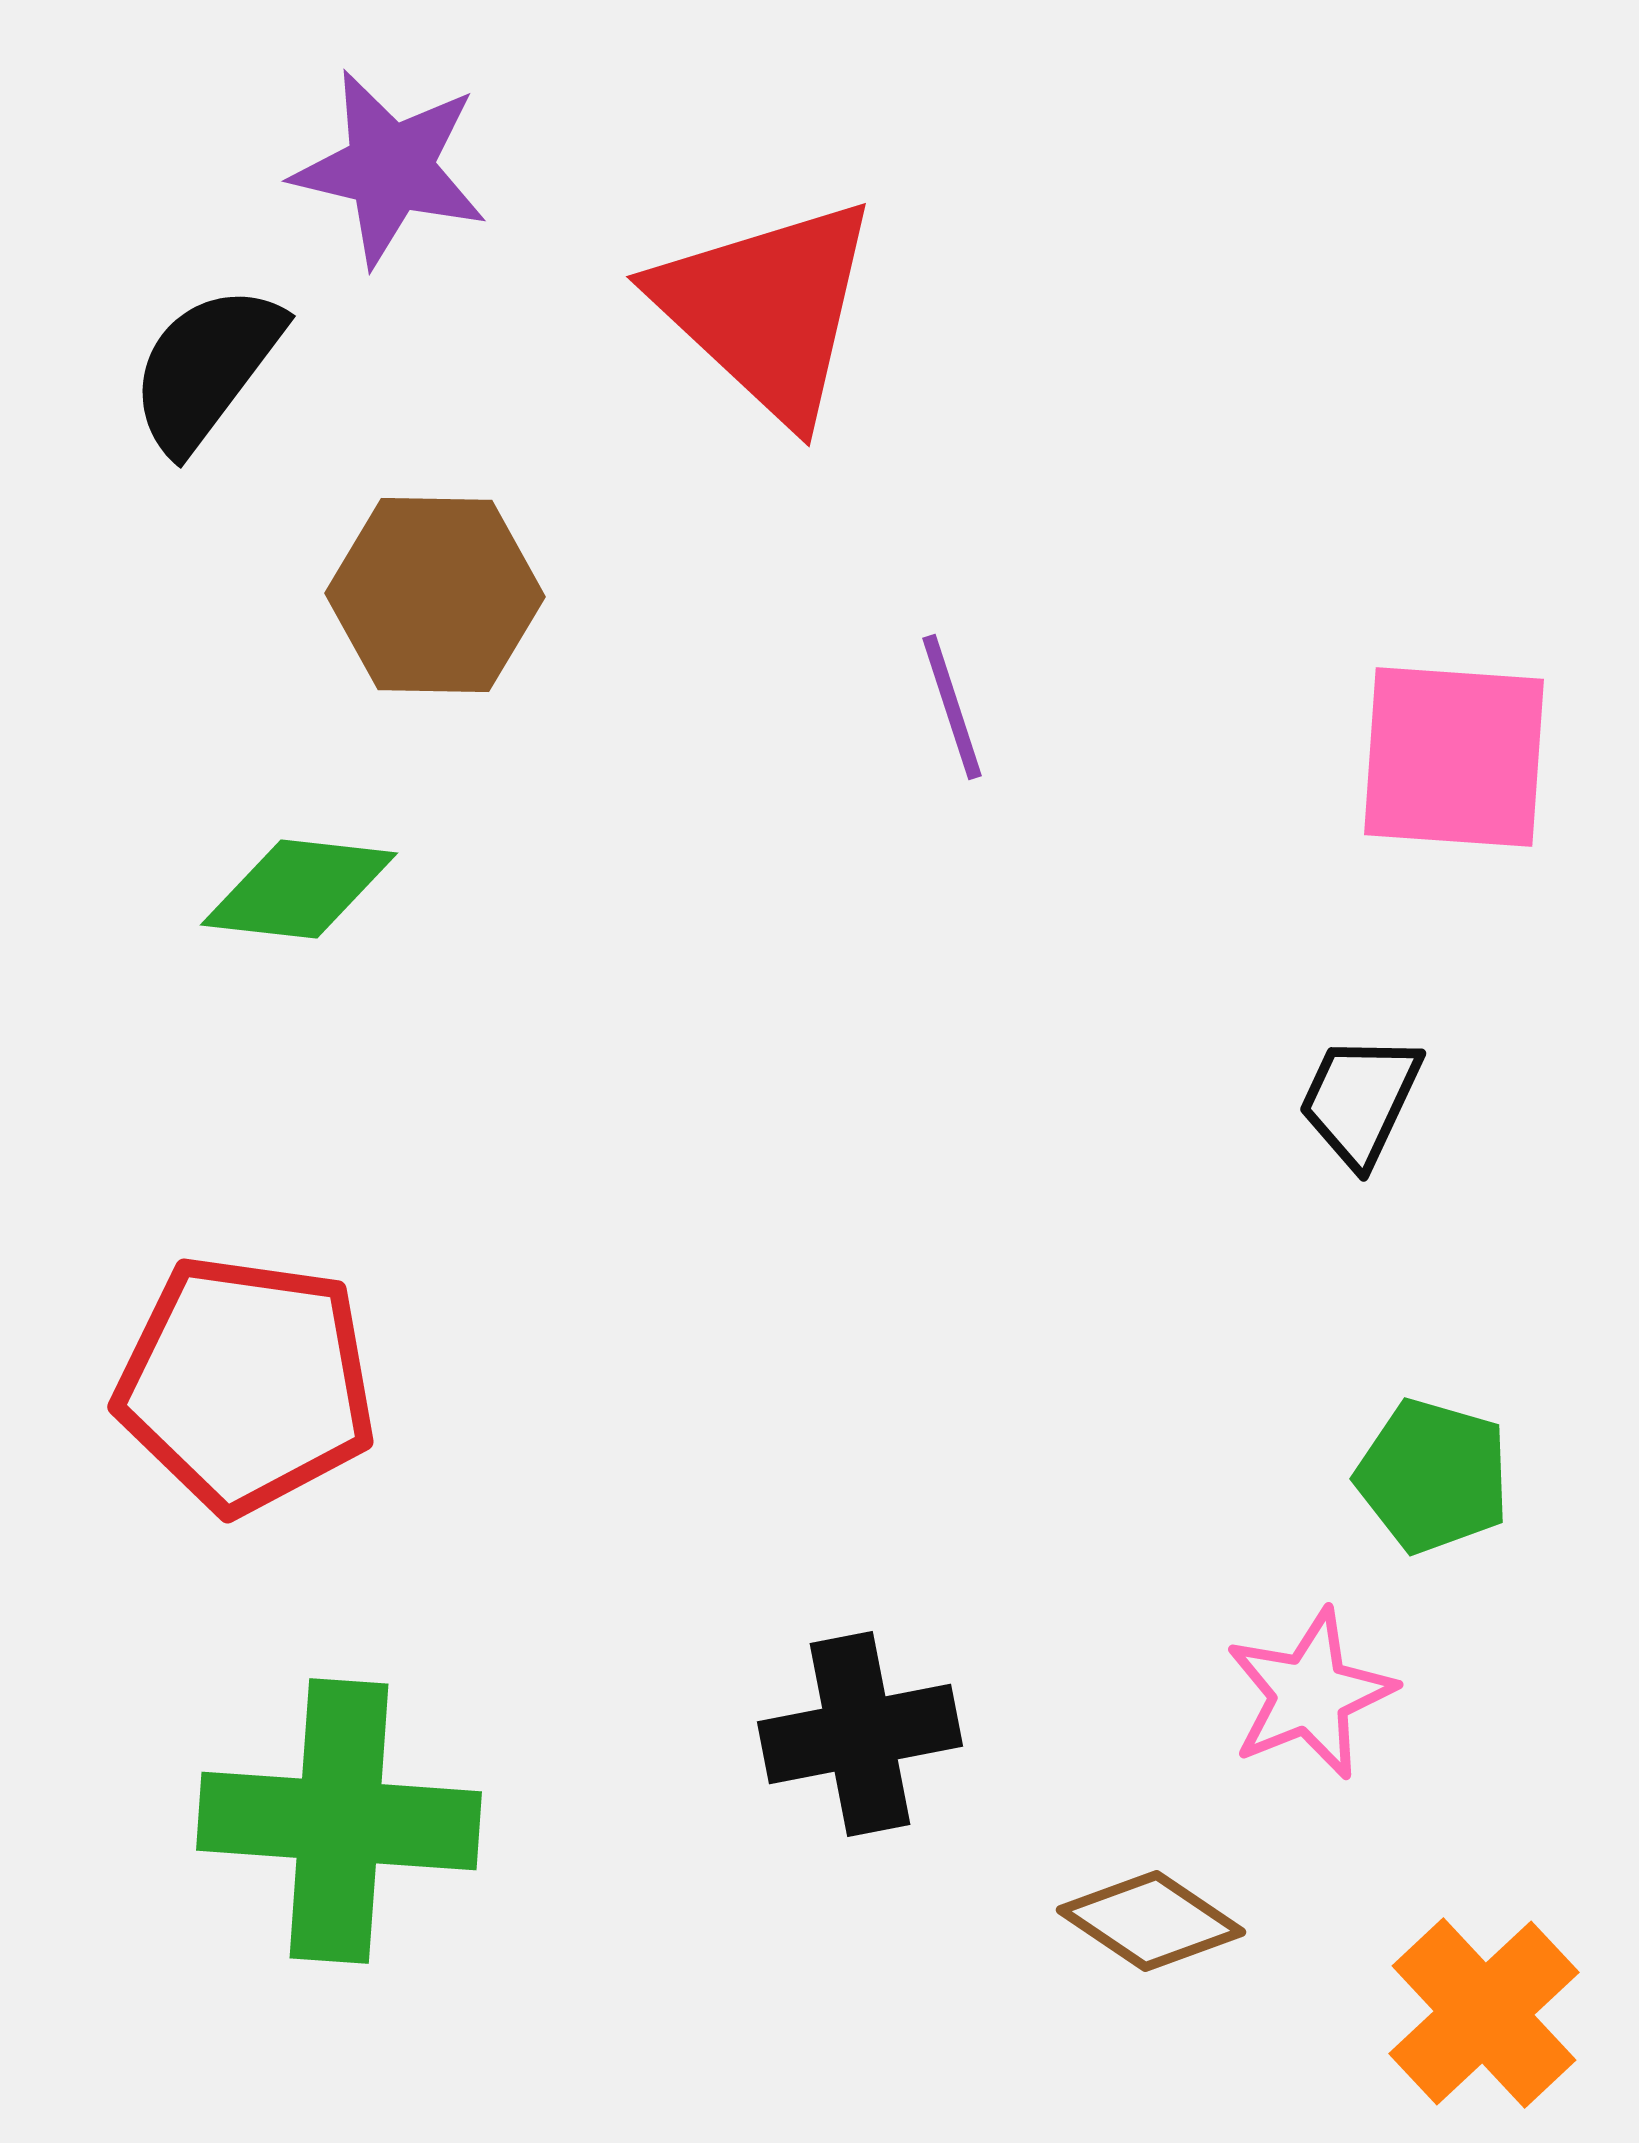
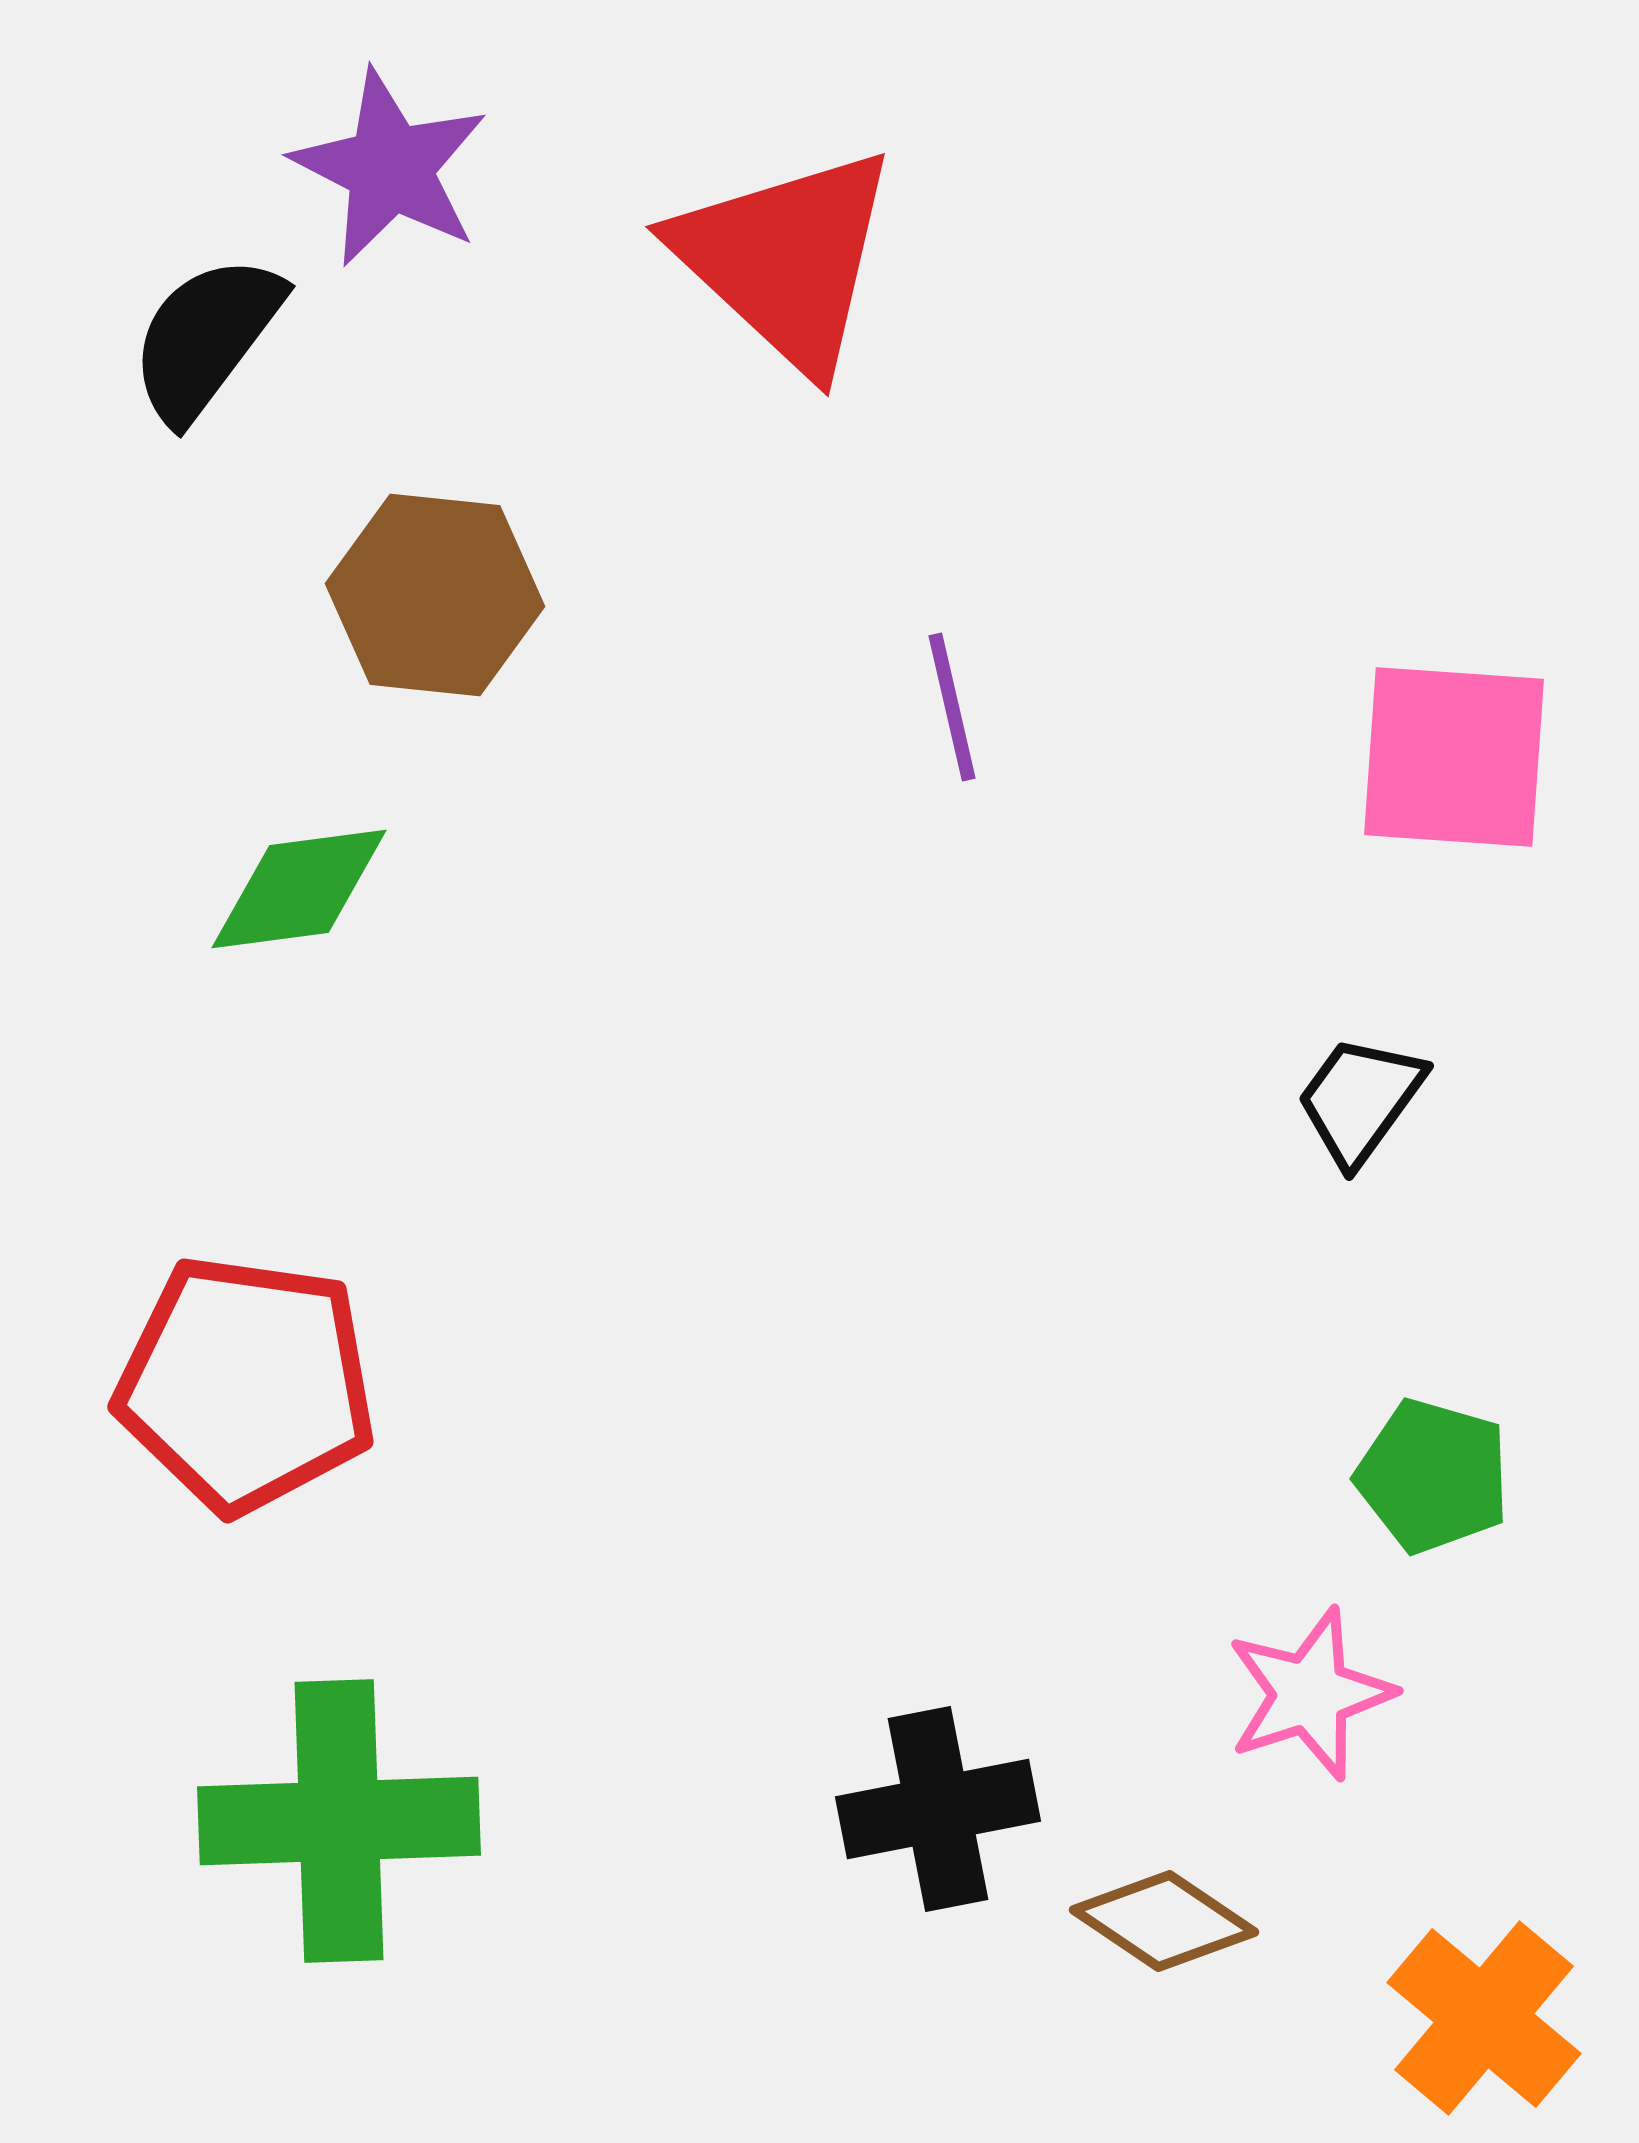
purple star: rotated 14 degrees clockwise
red triangle: moved 19 px right, 50 px up
black semicircle: moved 30 px up
brown hexagon: rotated 5 degrees clockwise
purple line: rotated 5 degrees clockwise
green diamond: rotated 14 degrees counterclockwise
black trapezoid: rotated 11 degrees clockwise
pink star: rotated 4 degrees clockwise
black cross: moved 78 px right, 75 px down
green cross: rotated 6 degrees counterclockwise
brown diamond: moved 13 px right
orange cross: moved 5 px down; rotated 7 degrees counterclockwise
